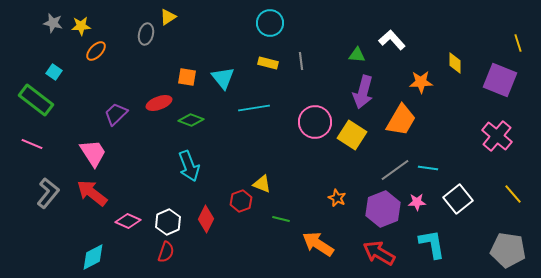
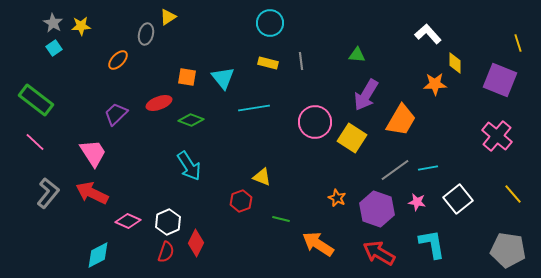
gray star at (53, 23): rotated 18 degrees clockwise
white L-shape at (392, 40): moved 36 px right, 6 px up
orange ellipse at (96, 51): moved 22 px right, 9 px down
cyan square at (54, 72): moved 24 px up; rotated 21 degrees clockwise
orange star at (421, 82): moved 14 px right, 2 px down
purple arrow at (363, 92): moved 3 px right, 3 px down; rotated 16 degrees clockwise
yellow square at (352, 135): moved 3 px down
pink line at (32, 144): moved 3 px right, 2 px up; rotated 20 degrees clockwise
cyan arrow at (189, 166): rotated 12 degrees counterclockwise
cyan line at (428, 168): rotated 18 degrees counterclockwise
yellow triangle at (262, 184): moved 7 px up
red arrow at (92, 193): rotated 12 degrees counterclockwise
pink star at (417, 202): rotated 12 degrees clockwise
purple hexagon at (383, 209): moved 6 px left; rotated 20 degrees counterclockwise
red diamond at (206, 219): moved 10 px left, 24 px down
cyan diamond at (93, 257): moved 5 px right, 2 px up
